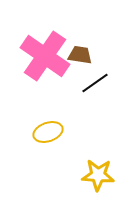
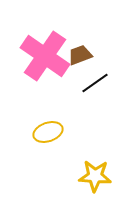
brown trapezoid: rotated 30 degrees counterclockwise
yellow star: moved 3 px left, 1 px down
